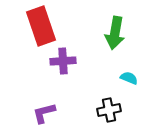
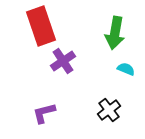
purple cross: rotated 30 degrees counterclockwise
cyan semicircle: moved 3 px left, 9 px up
black cross: rotated 25 degrees counterclockwise
